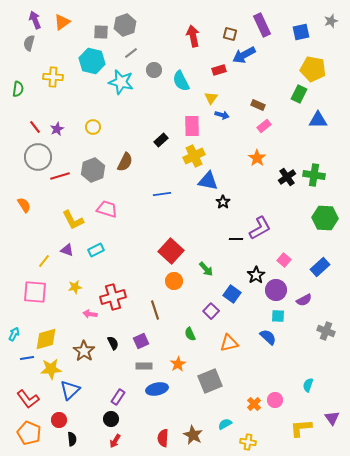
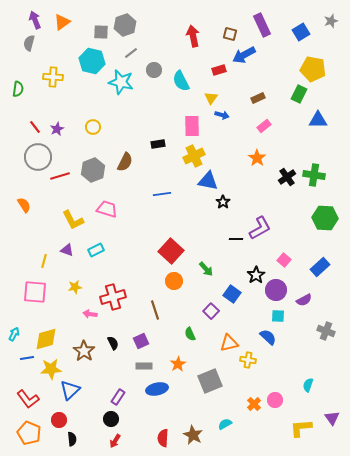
blue square at (301, 32): rotated 18 degrees counterclockwise
brown rectangle at (258, 105): moved 7 px up; rotated 48 degrees counterclockwise
black rectangle at (161, 140): moved 3 px left, 4 px down; rotated 32 degrees clockwise
yellow line at (44, 261): rotated 24 degrees counterclockwise
yellow cross at (248, 442): moved 82 px up
